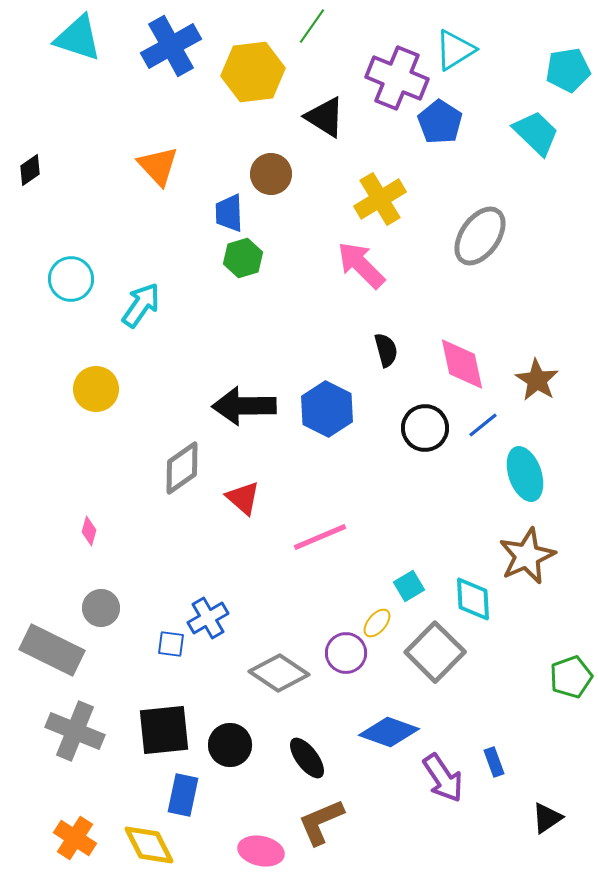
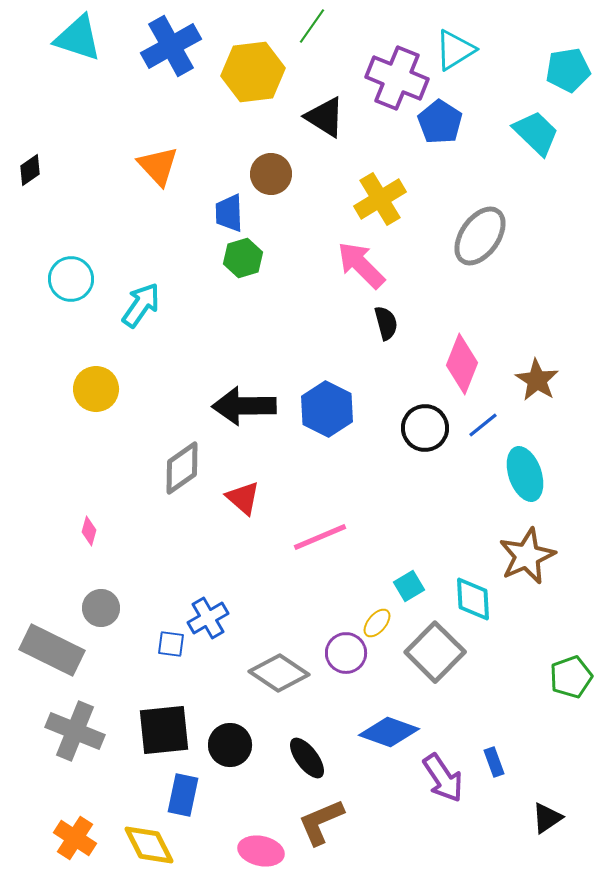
black semicircle at (386, 350): moved 27 px up
pink diamond at (462, 364): rotated 34 degrees clockwise
